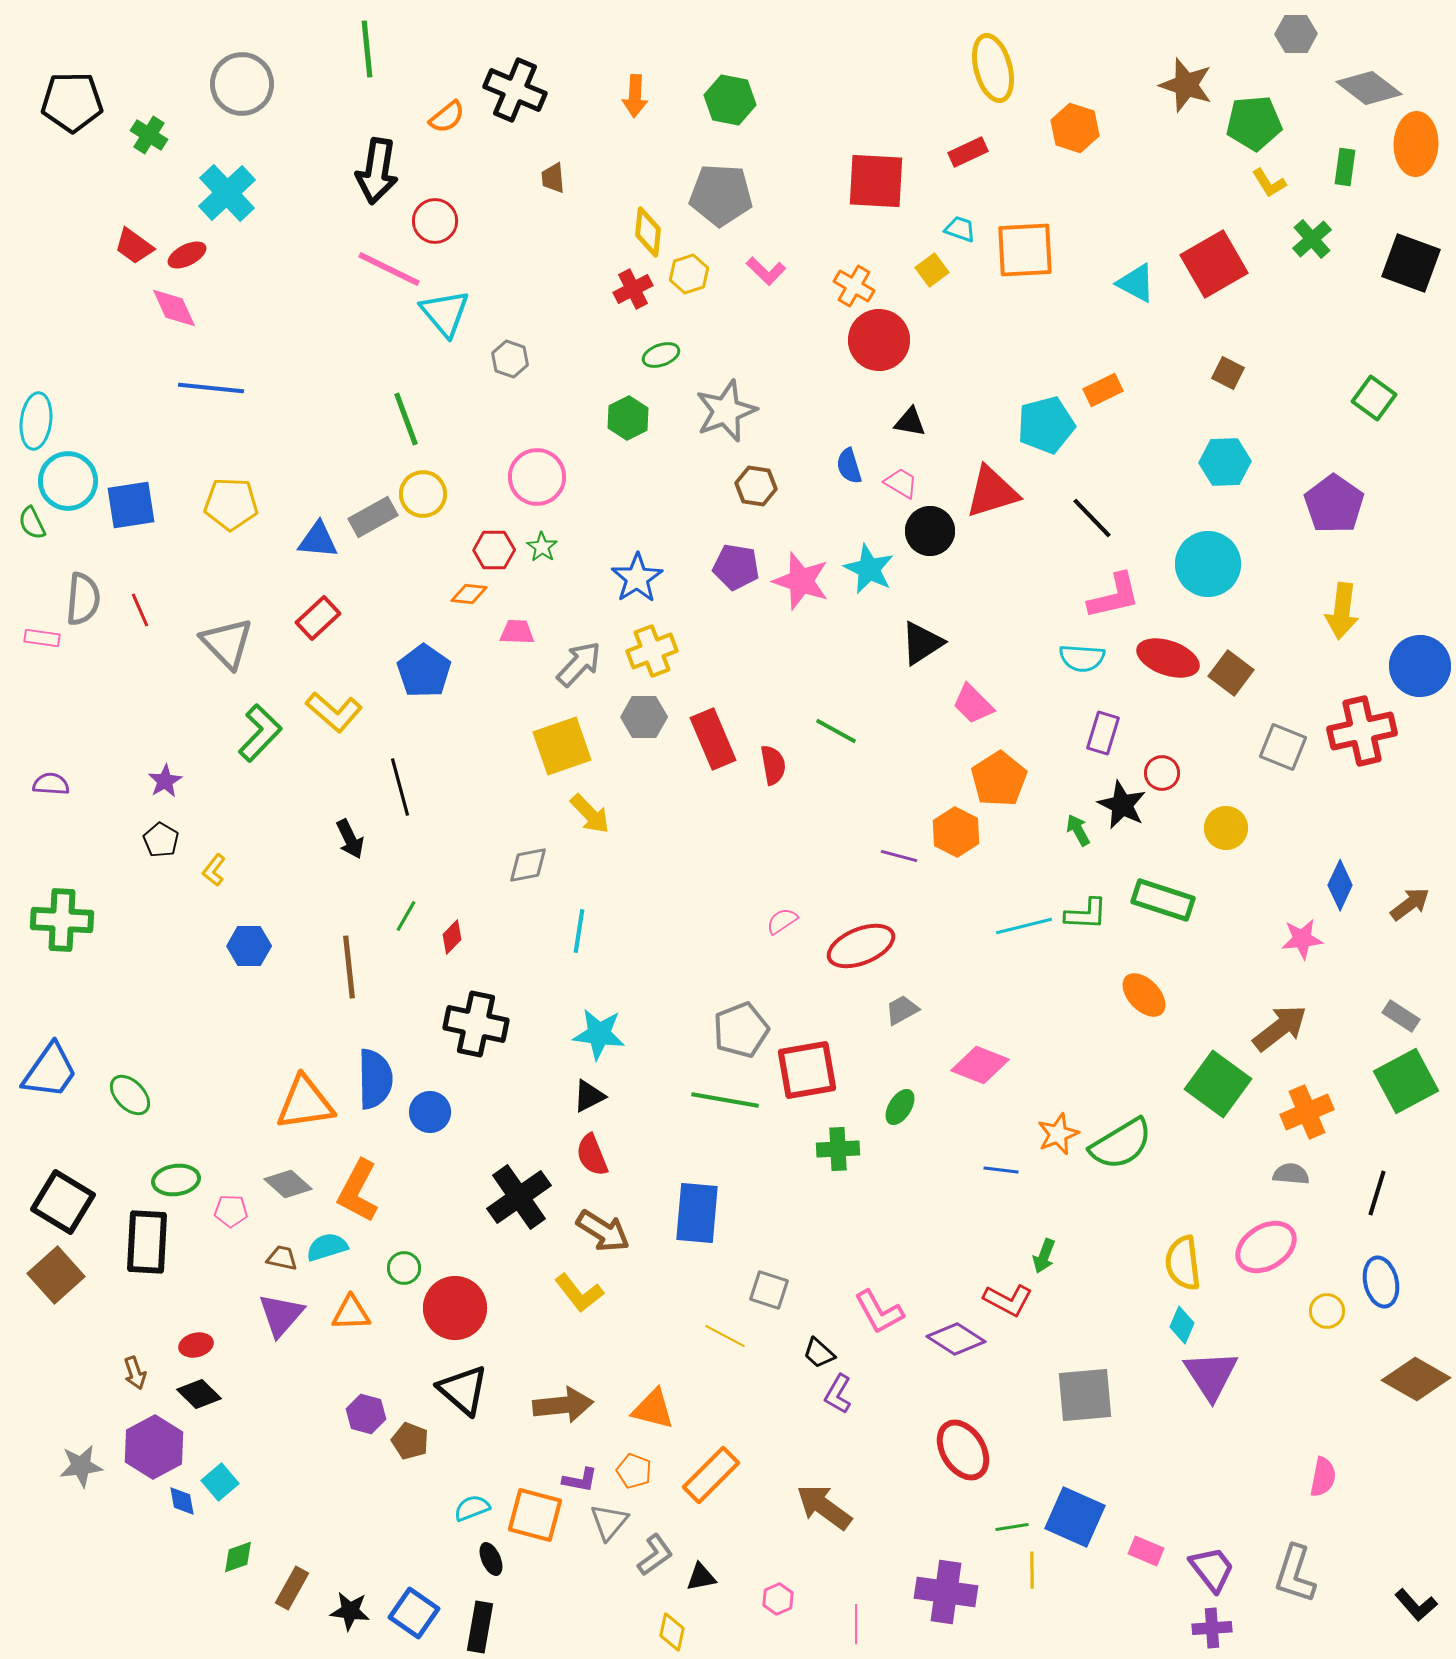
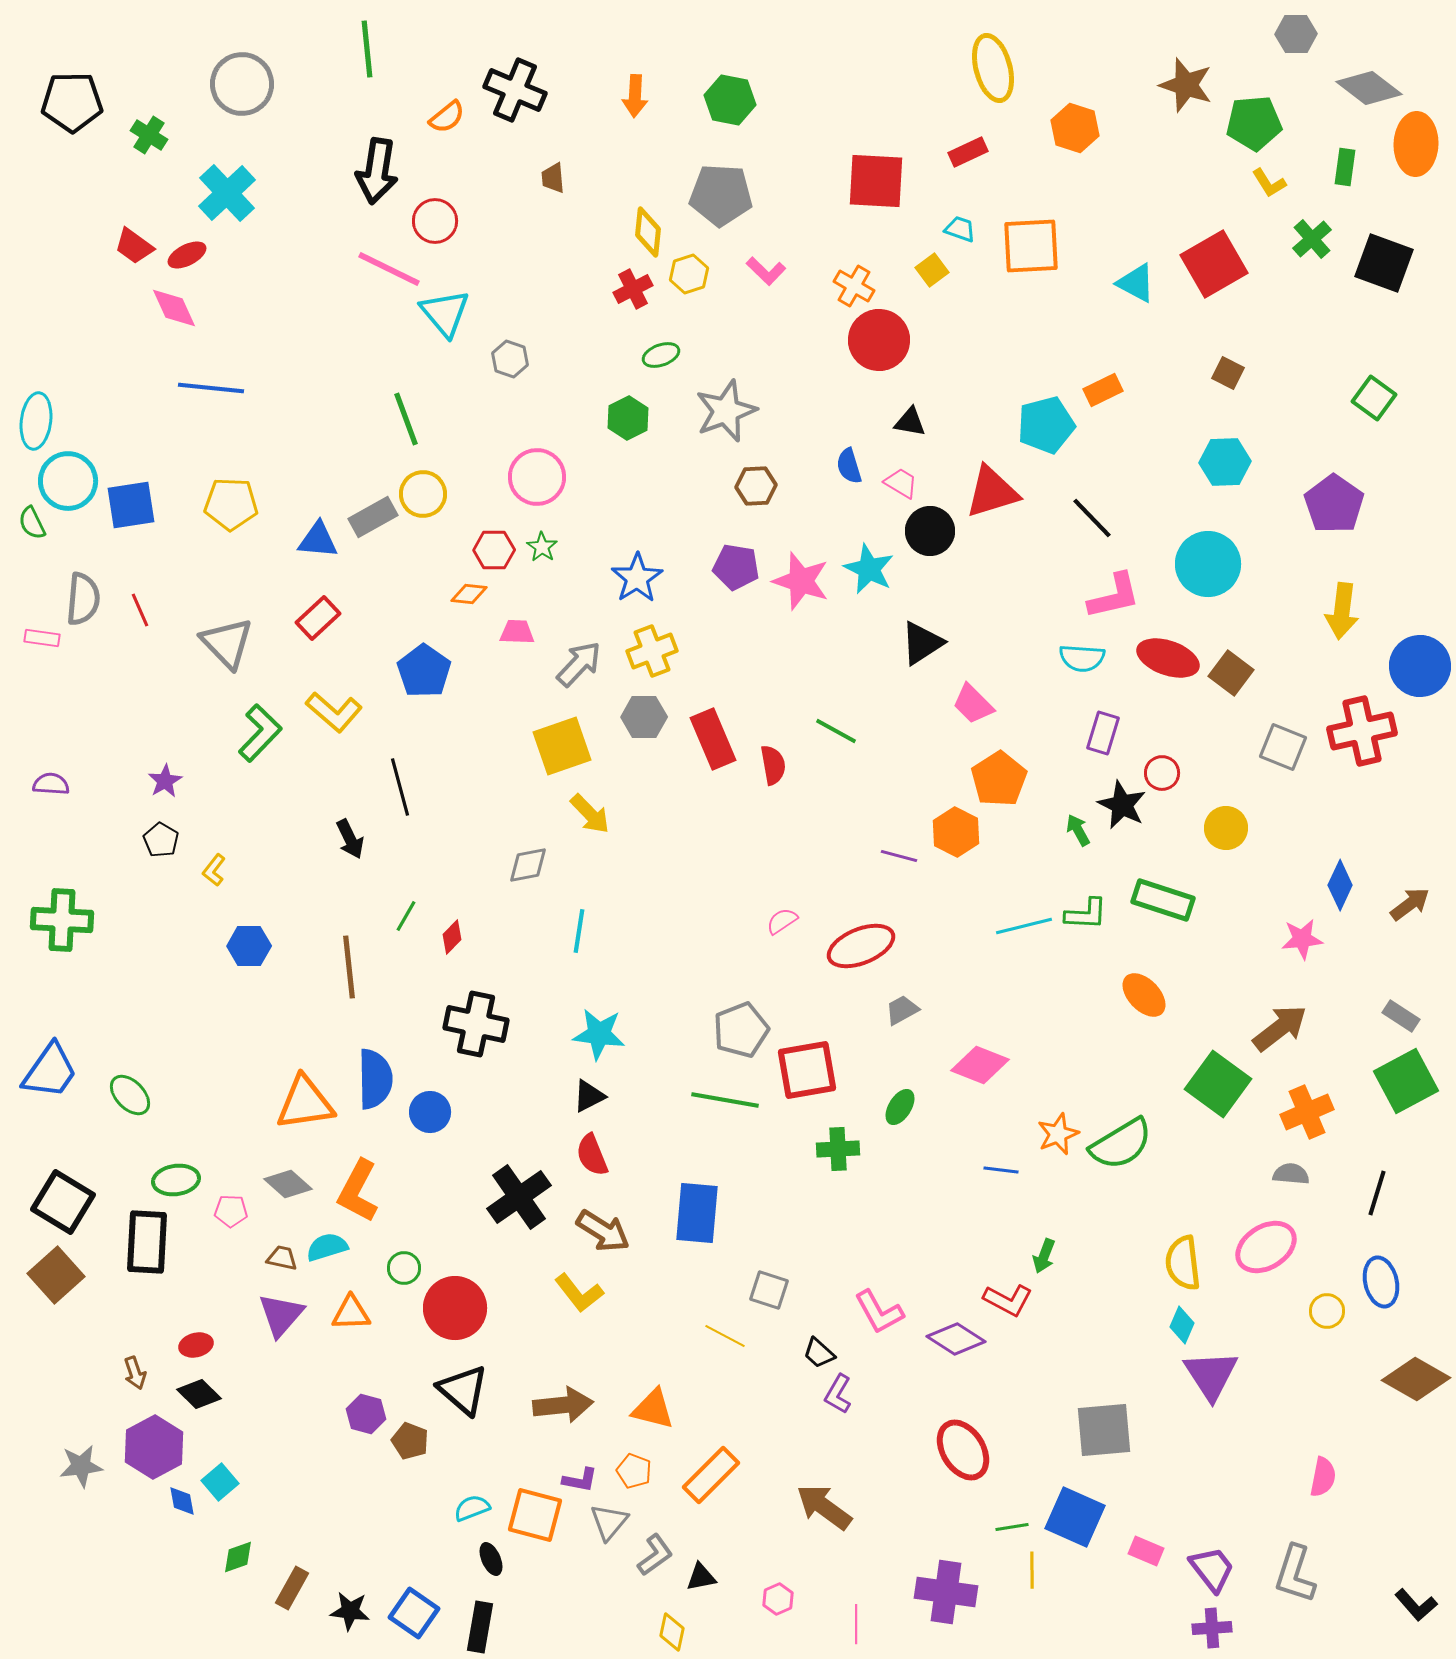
orange square at (1025, 250): moved 6 px right, 4 px up
black square at (1411, 263): moved 27 px left
brown hexagon at (756, 486): rotated 12 degrees counterclockwise
gray square at (1085, 1395): moved 19 px right, 35 px down
